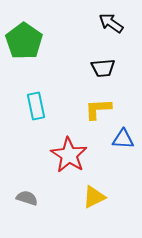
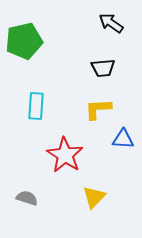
green pentagon: rotated 24 degrees clockwise
cyan rectangle: rotated 16 degrees clockwise
red star: moved 4 px left
yellow triangle: rotated 20 degrees counterclockwise
